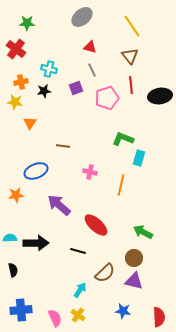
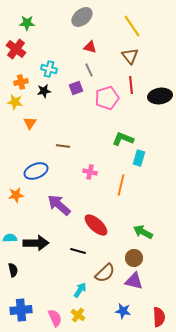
gray line: moved 3 px left
